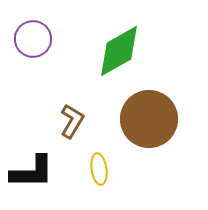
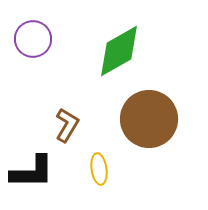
brown L-shape: moved 5 px left, 4 px down
